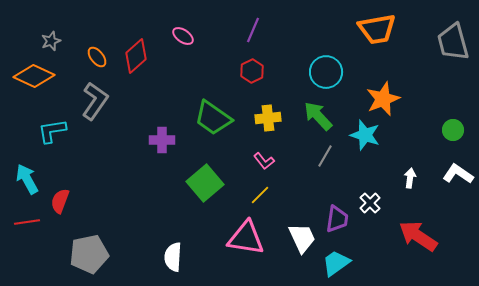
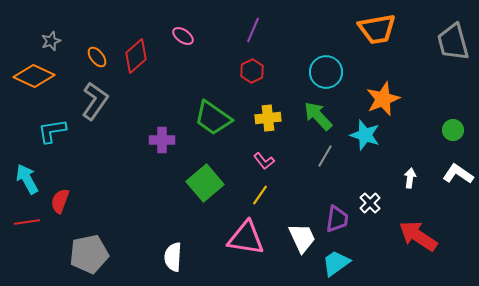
yellow line: rotated 10 degrees counterclockwise
